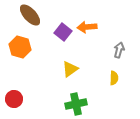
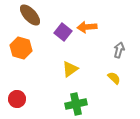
orange hexagon: moved 1 px right, 1 px down
yellow semicircle: rotated 48 degrees counterclockwise
red circle: moved 3 px right
